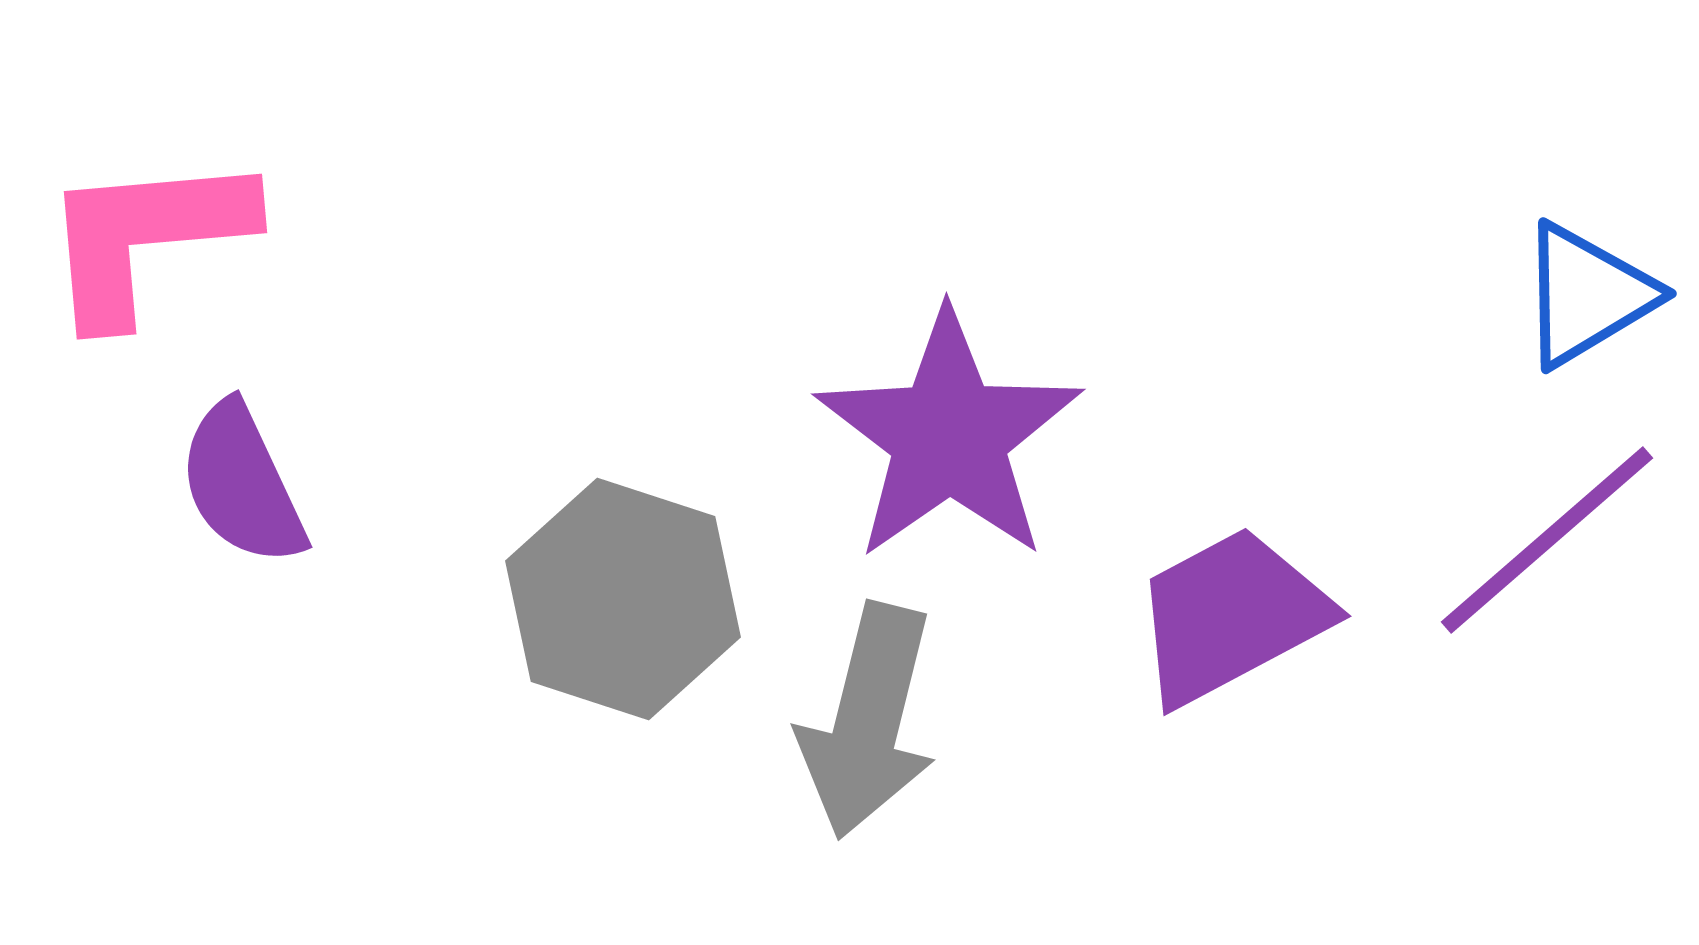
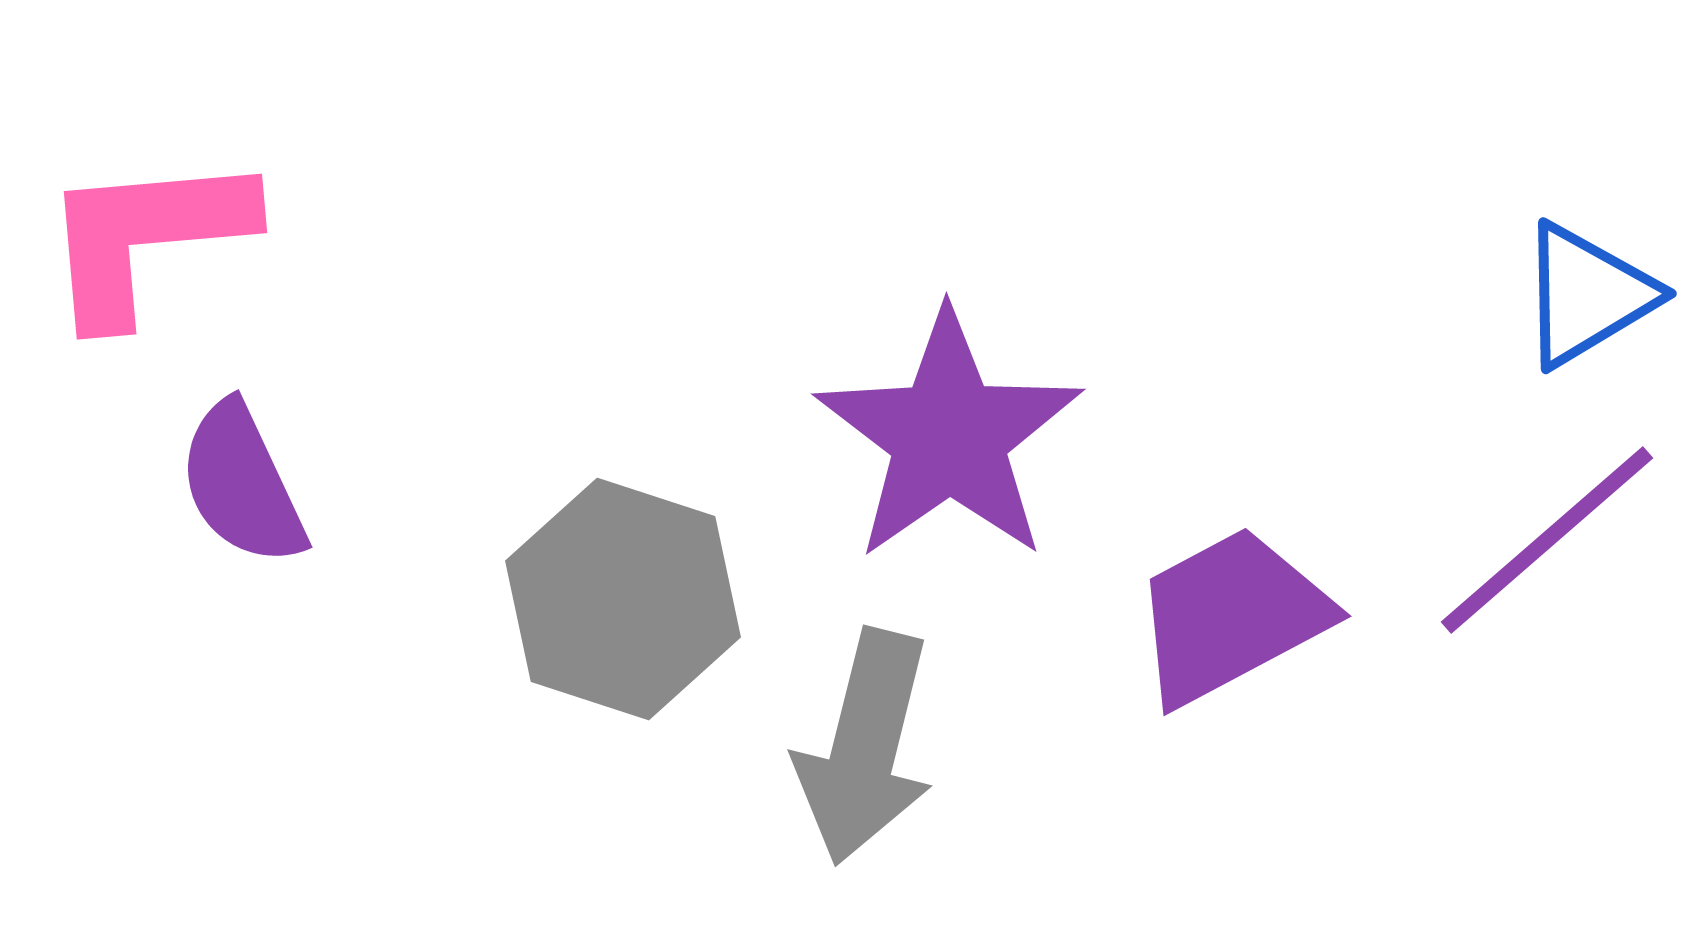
gray arrow: moved 3 px left, 26 px down
